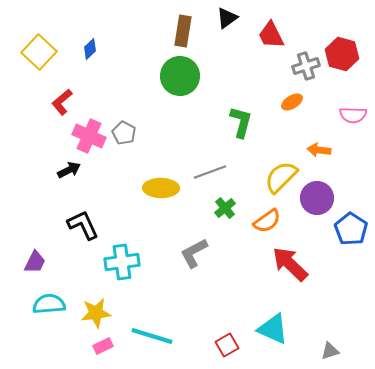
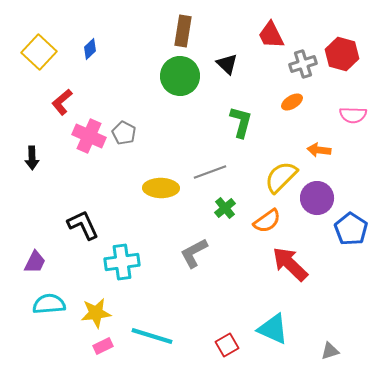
black triangle: moved 46 px down; rotated 40 degrees counterclockwise
gray cross: moved 3 px left, 2 px up
black arrow: moved 37 px left, 12 px up; rotated 115 degrees clockwise
